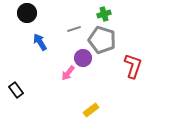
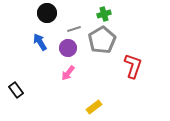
black circle: moved 20 px right
gray pentagon: rotated 24 degrees clockwise
purple circle: moved 15 px left, 10 px up
yellow rectangle: moved 3 px right, 3 px up
